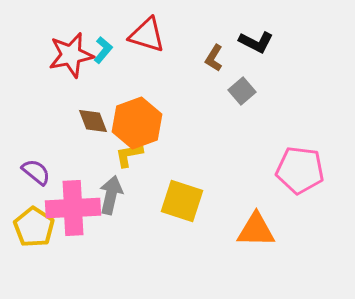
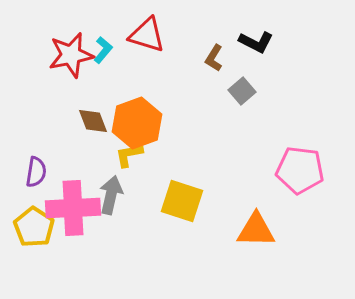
purple semicircle: rotated 60 degrees clockwise
